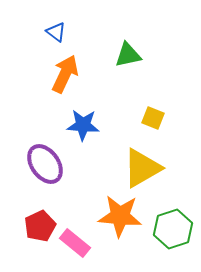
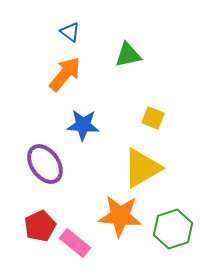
blue triangle: moved 14 px right
orange arrow: rotated 15 degrees clockwise
